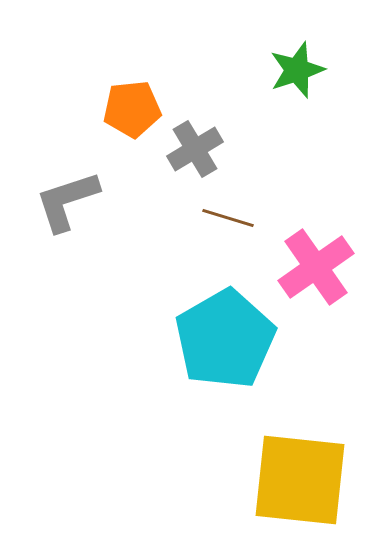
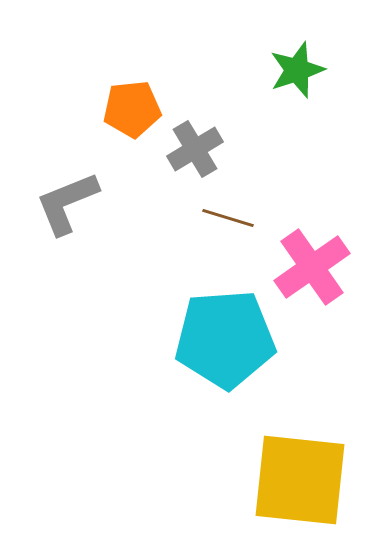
gray L-shape: moved 2 px down; rotated 4 degrees counterclockwise
pink cross: moved 4 px left
cyan pentagon: rotated 26 degrees clockwise
